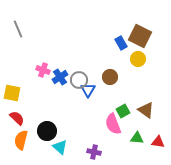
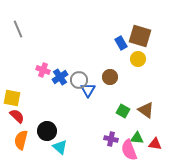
brown square: rotated 10 degrees counterclockwise
yellow square: moved 5 px down
green square: rotated 32 degrees counterclockwise
red semicircle: moved 2 px up
pink semicircle: moved 16 px right, 26 px down
red triangle: moved 3 px left, 2 px down
purple cross: moved 17 px right, 13 px up
